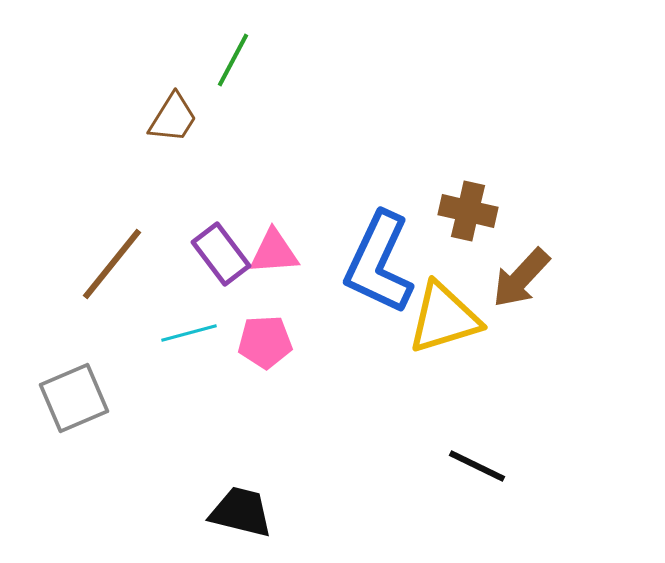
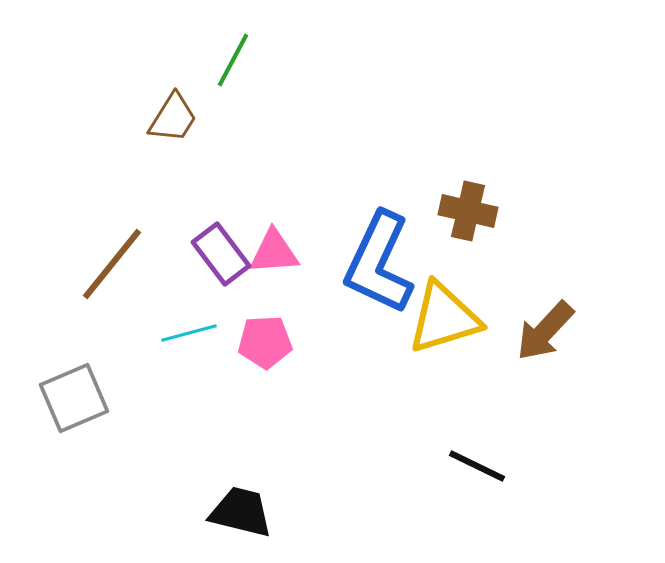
brown arrow: moved 24 px right, 53 px down
